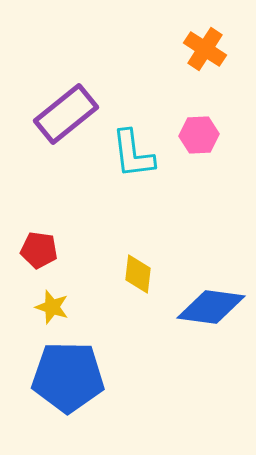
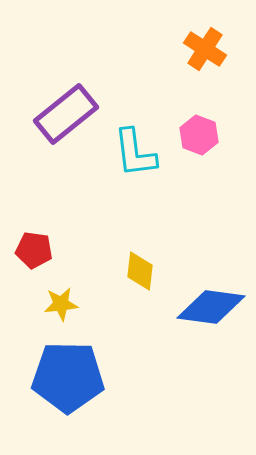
pink hexagon: rotated 24 degrees clockwise
cyan L-shape: moved 2 px right, 1 px up
red pentagon: moved 5 px left
yellow diamond: moved 2 px right, 3 px up
yellow star: moved 9 px right, 3 px up; rotated 24 degrees counterclockwise
